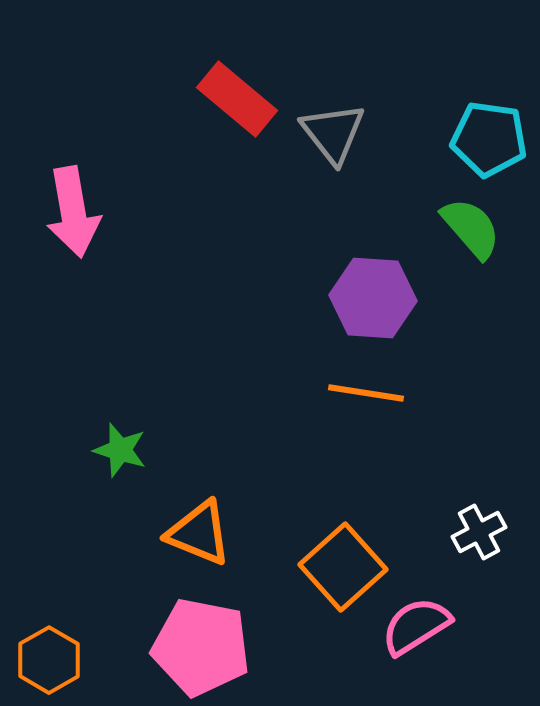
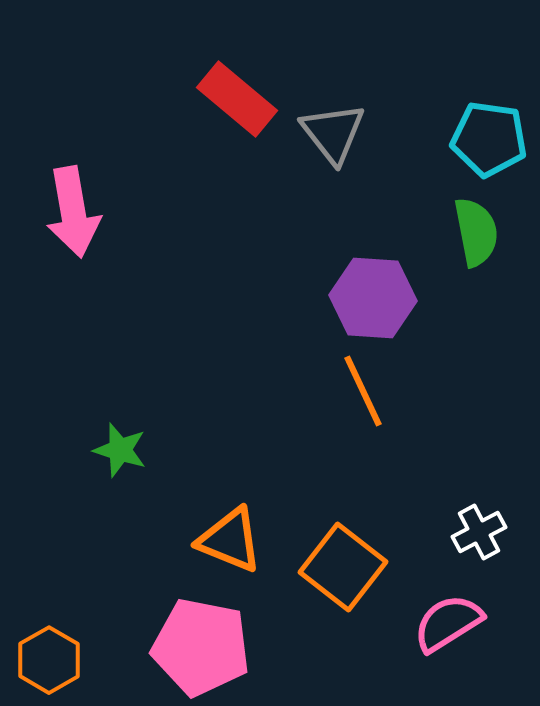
green semicircle: moved 5 px right, 4 px down; rotated 30 degrees clockwise
orange line: moved 3 px left, 2 px up; rotated 56 degrees clockwise
orange triangle: moved 31 px right, 7 px down
orange square: rotated 10 degrees counterclockwise
pink semicircle: moved 32 px right, 3 px up
